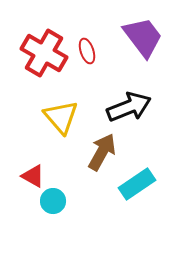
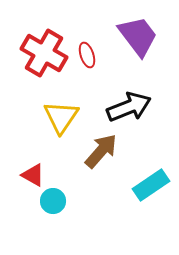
purple trapezoid: moved 5 px left, 1 px up
red ellipse: moved 4 px down
yellow triangle: rotated 15 degrees clockwise
brown arrow: moved 1 px left, 1 px up; rotated 12 degrees clockwise
red triangle: moved 1 px up
cyan rectangle: moved 14 px right, 1 px down
